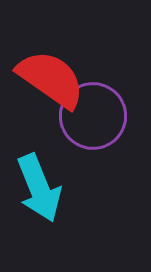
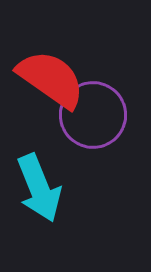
purple circle: moved 1 px up
